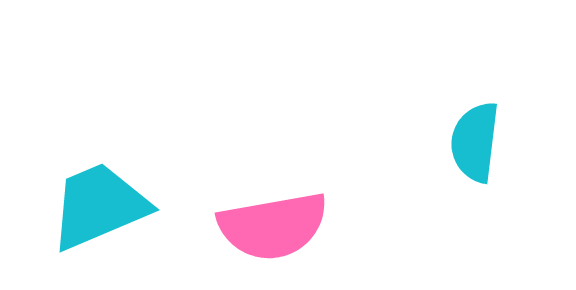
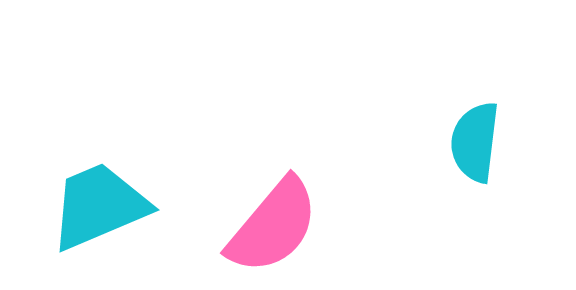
pink semicircle: rotated 40 degrees counterclockwise
